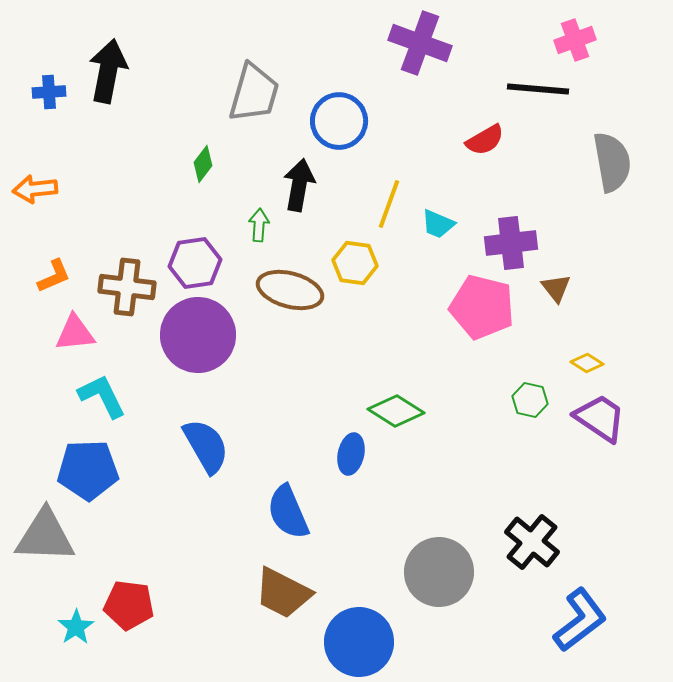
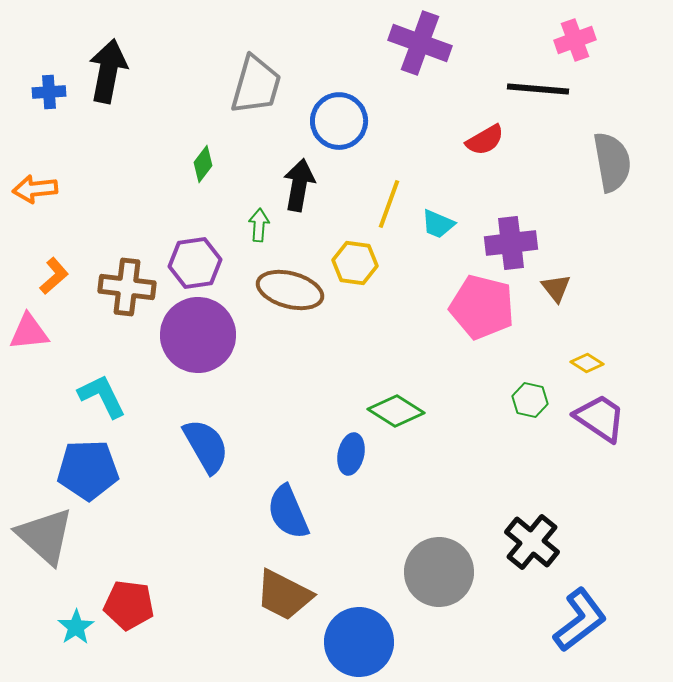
gray trapezoid at (254, 93): moved 2 px right, 8 px up
orange L-shape at (54, 276): rotated 18 degrees counterclockwise
pink triangle at (75, 333): moved 46 px left, 1 px up
gray triangle at (45, 536): rotated 40 degrees clockwise
brown trapezoid at (283, 593): moved 1 px right, 2 px down
